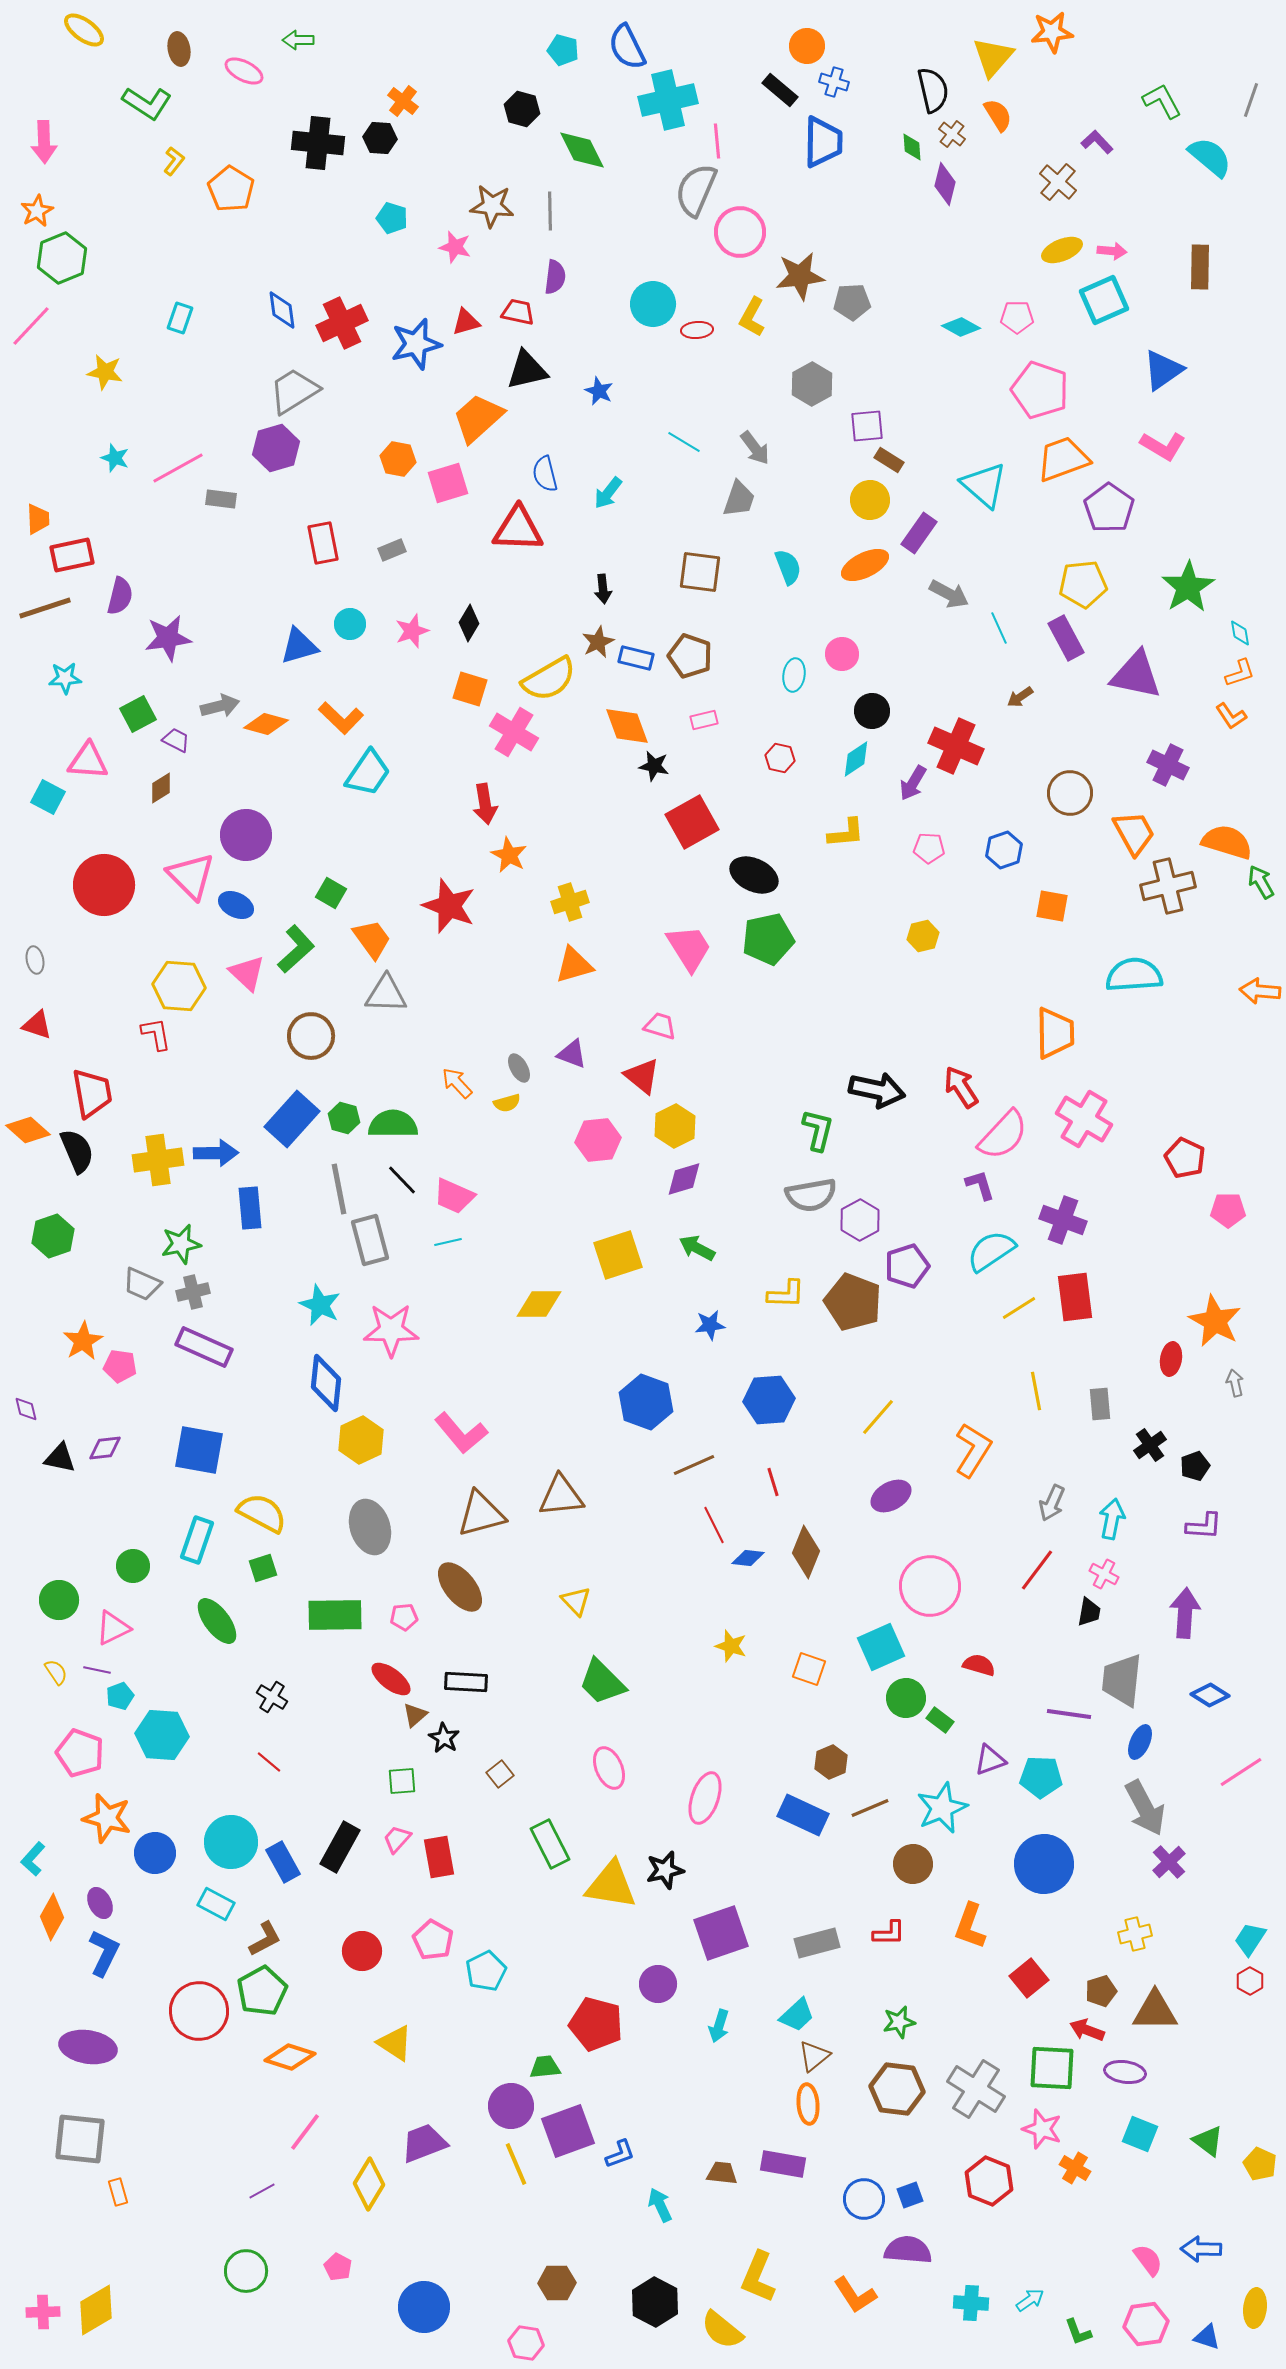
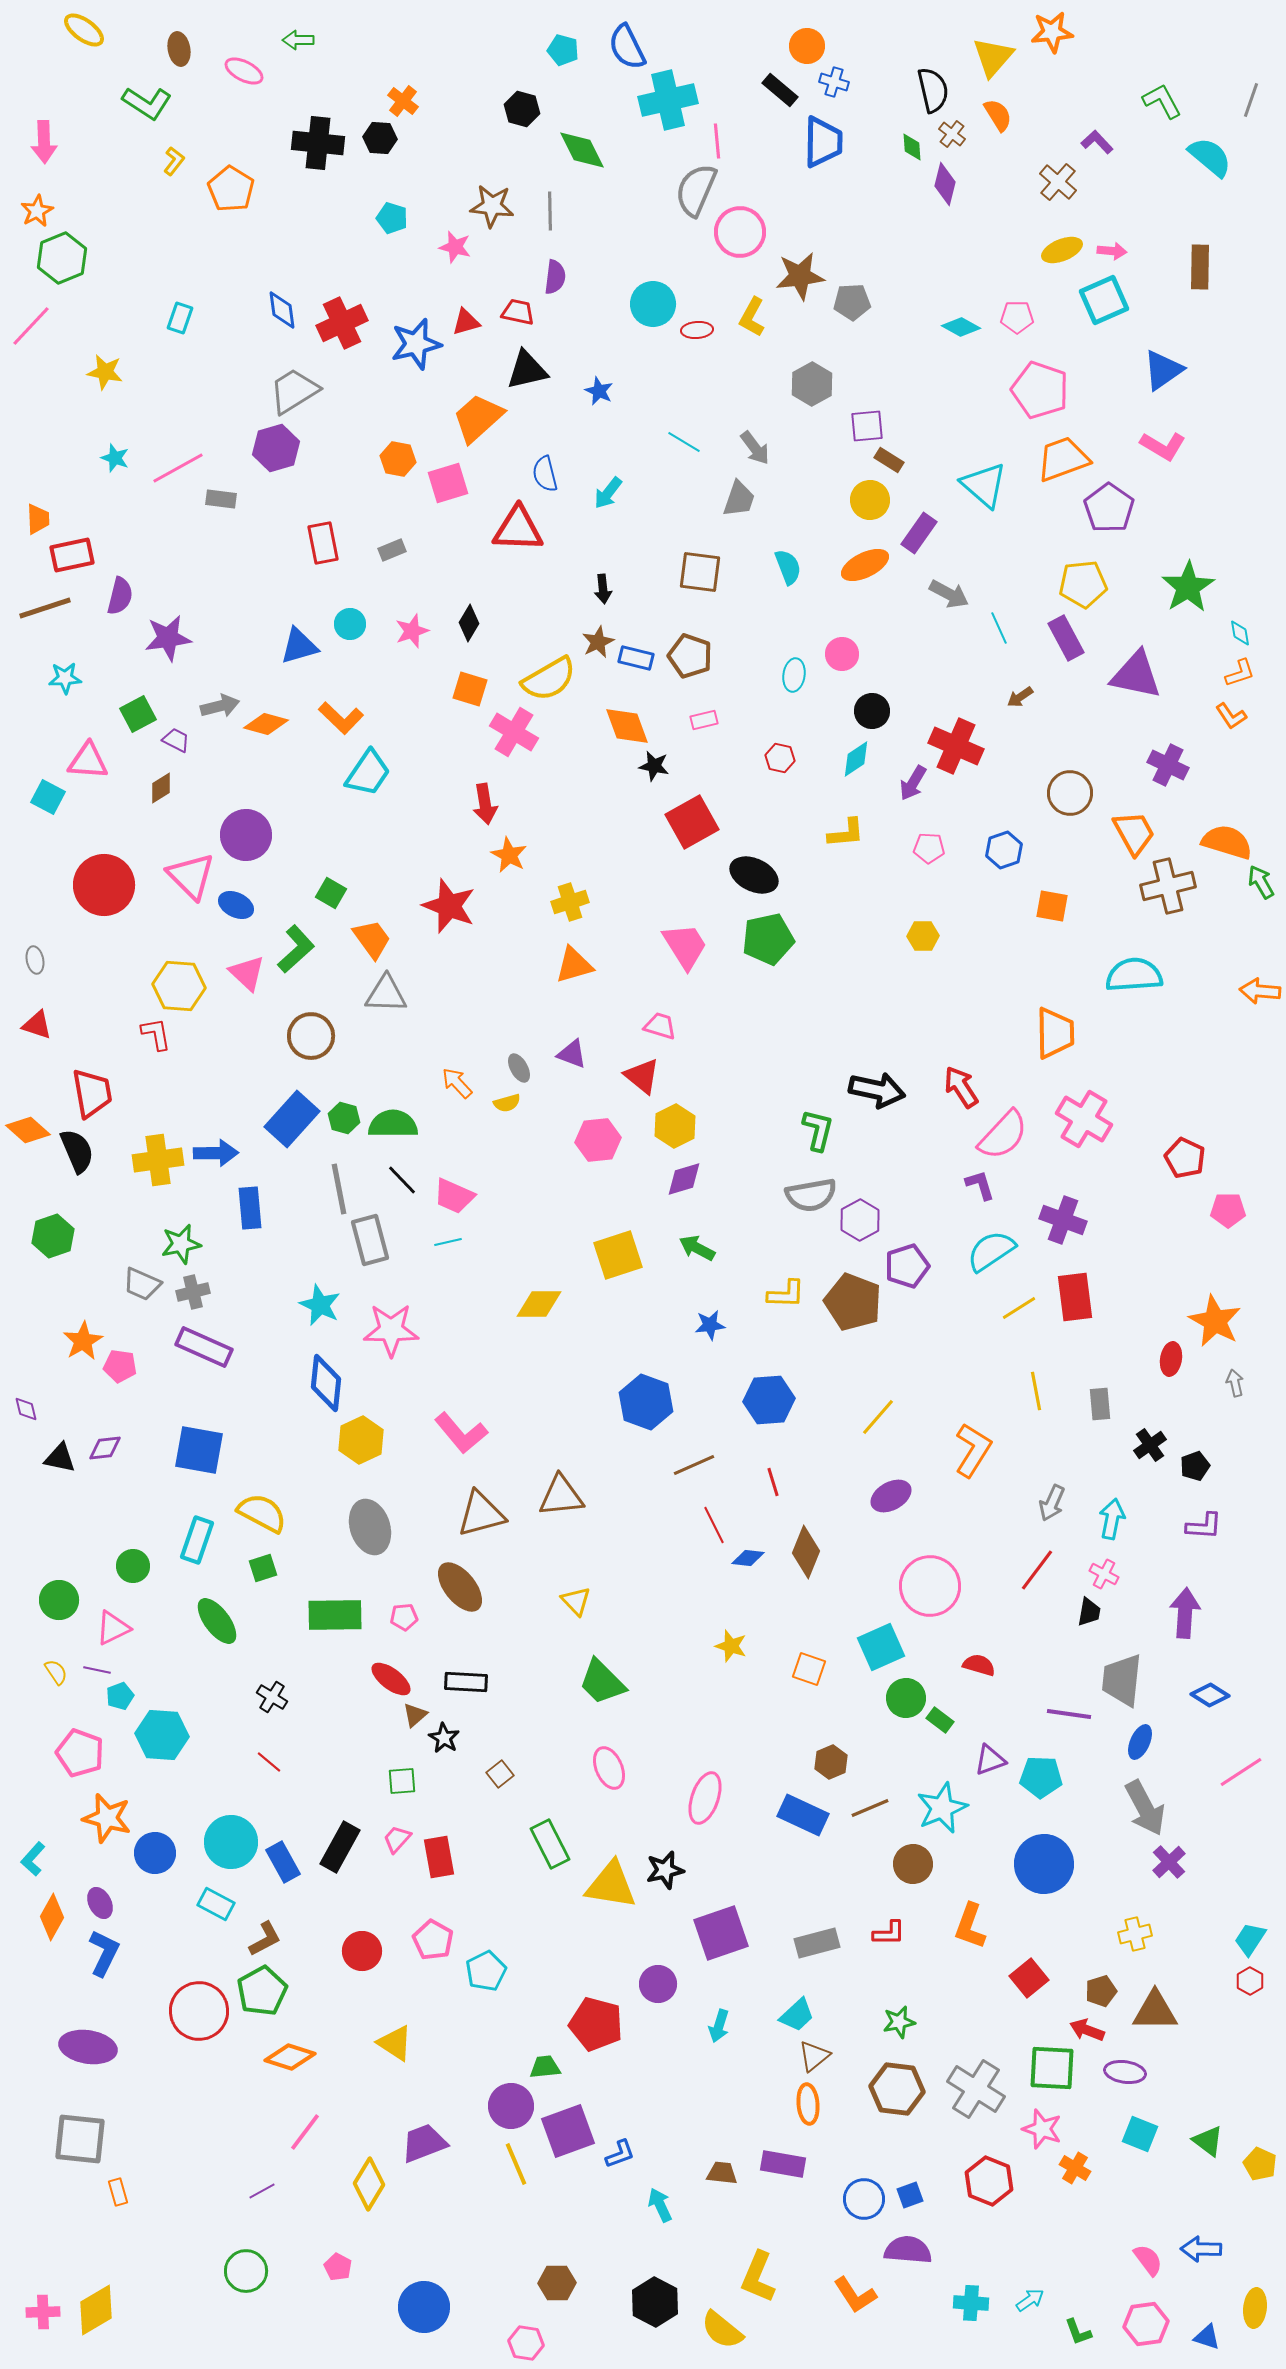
yellow hexagon at (923, 936): rotated 12 degrees clockwise
pink trapezoid at (689, 948): moved 4 px left, 2 px up
